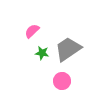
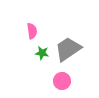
pink semicircle: rotated 126 degrees clockwise
